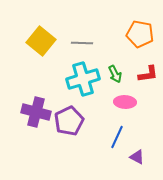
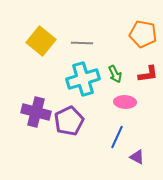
orange pentagon: moved 3 px right
